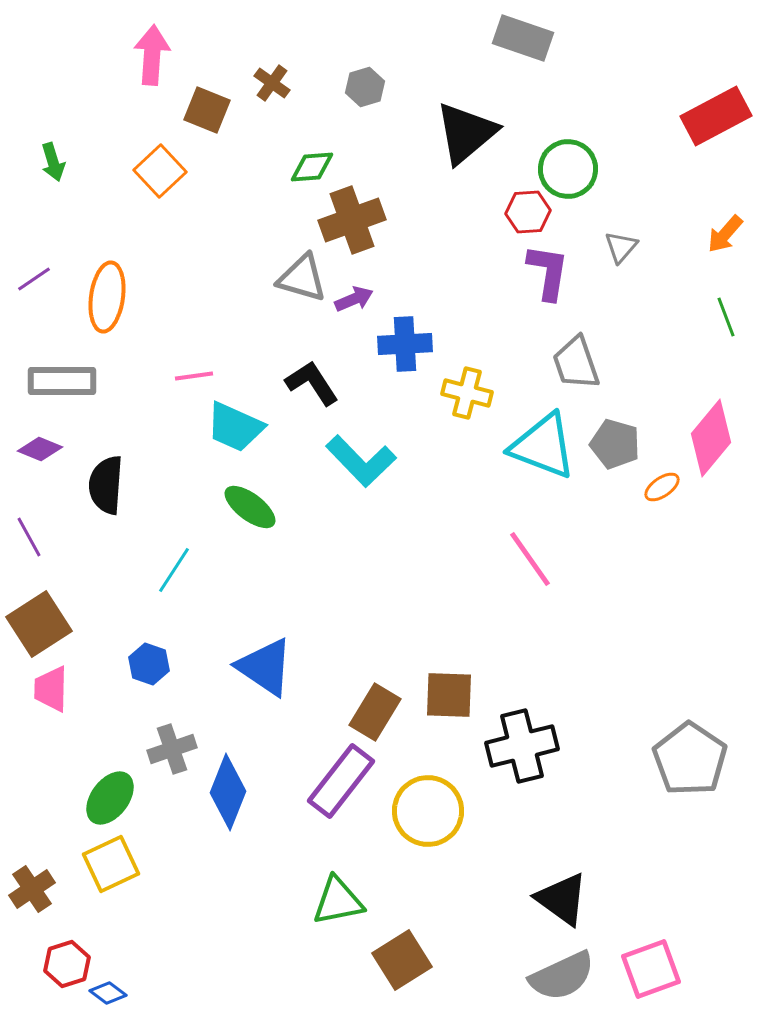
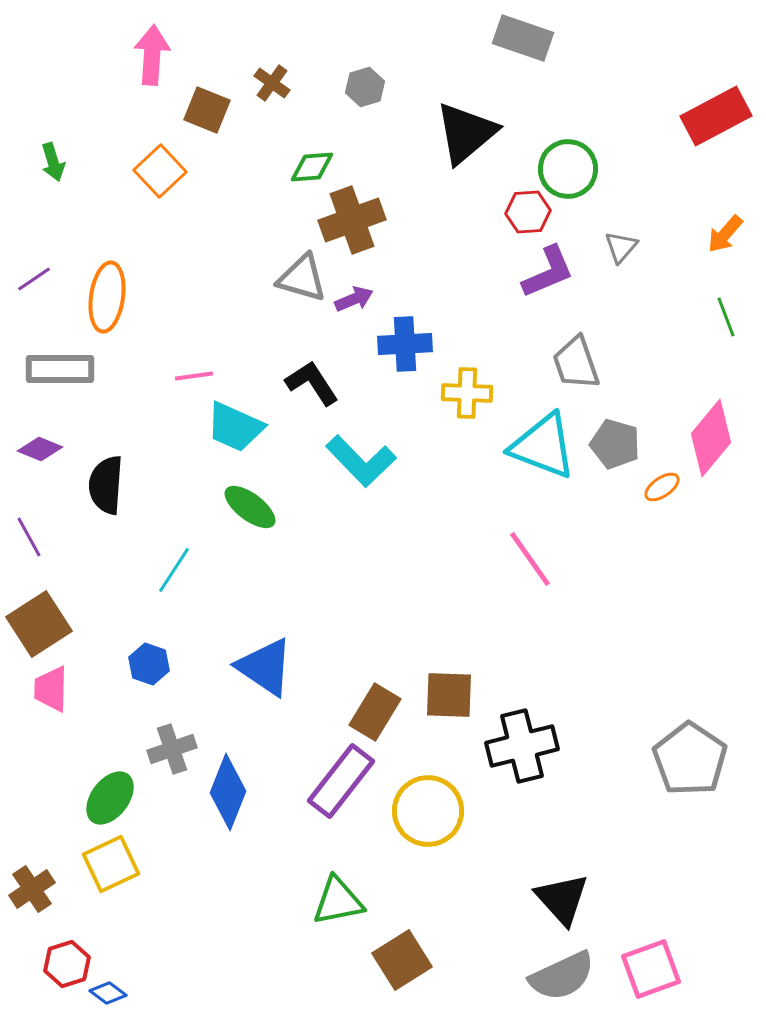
purple L-shape at (548, 272): rotated 58 degrees clockwise
gray rectangle at (62, 381): moved 2 px left, 12 px up
yellow cross at (467, 393): rotated 12 degrees counterclockwise
black triangle at (562, 899): rotated 12 degrees clockwise
